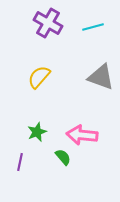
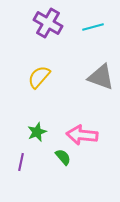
purple line: moved 1 px right
